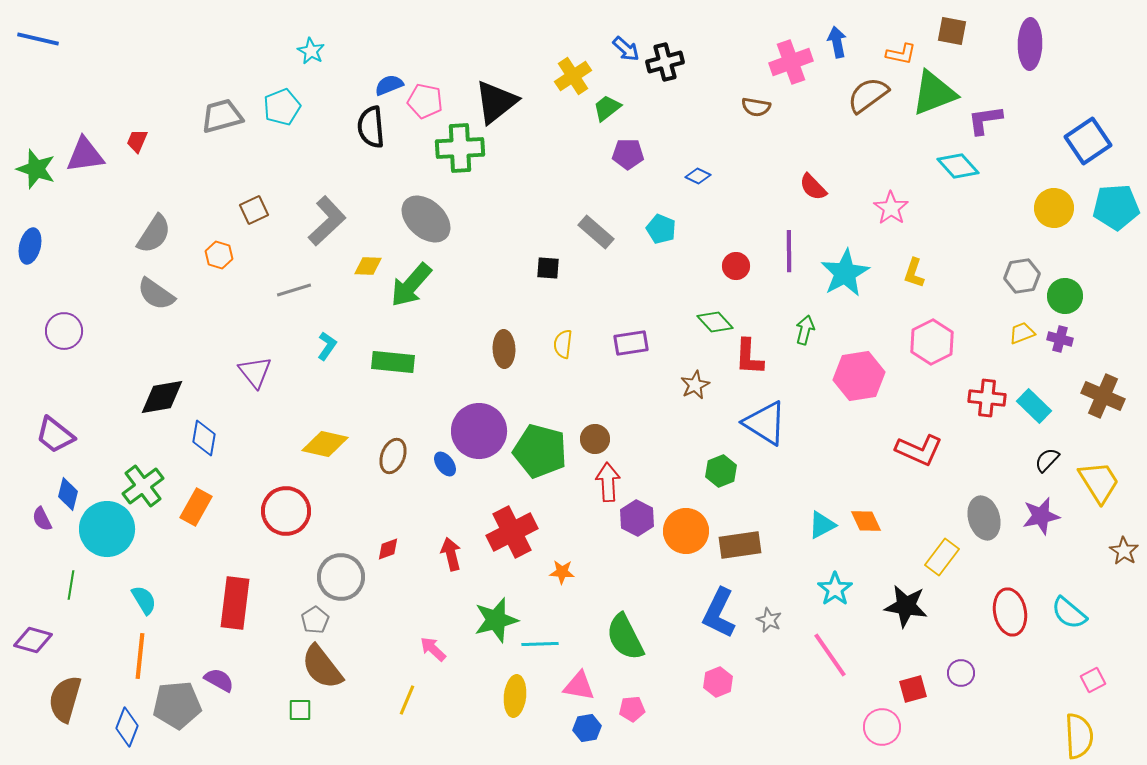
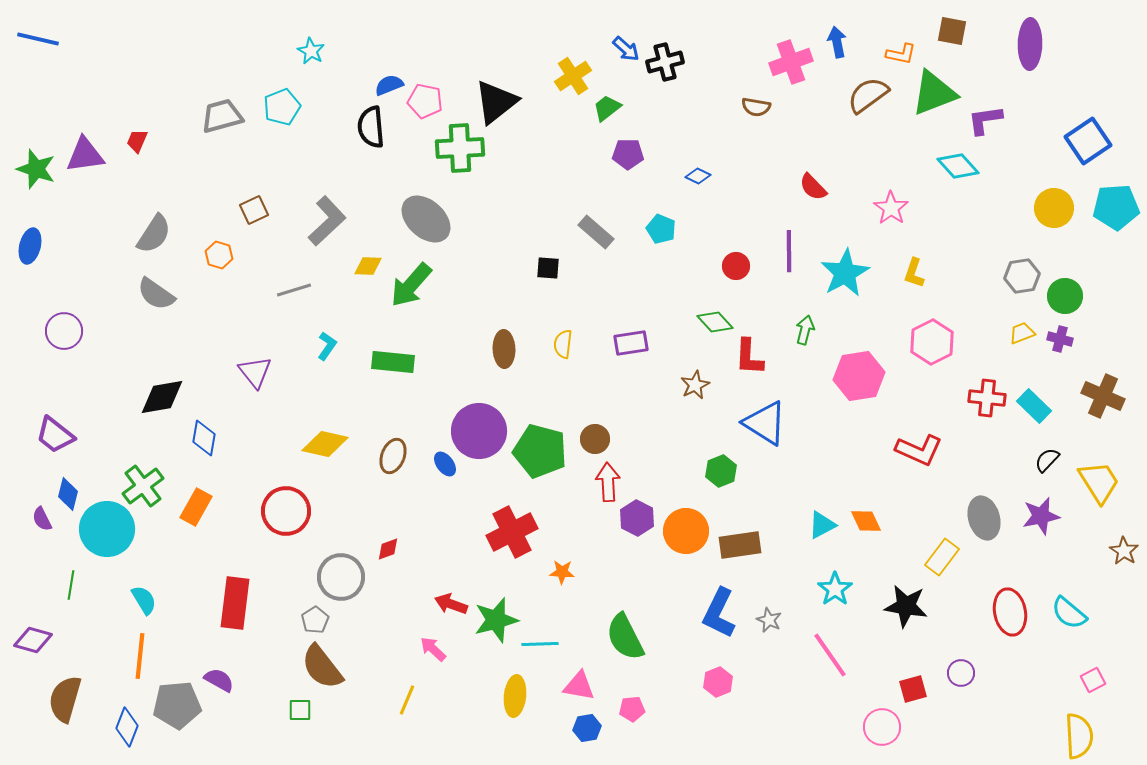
red arrow at (451, 554): moved 50 px down; rotated 56 degrees counterclockwise
